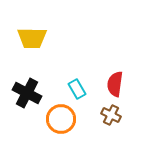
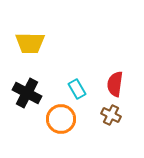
yellow trapezoid: moved 2 px left, 5 px down
